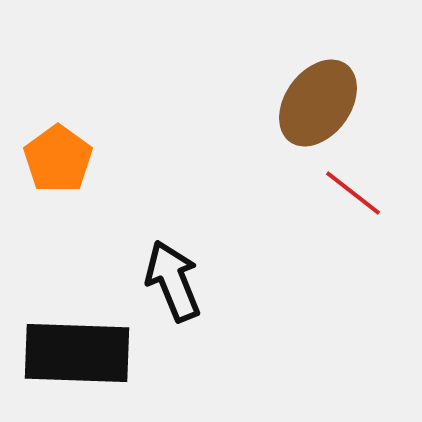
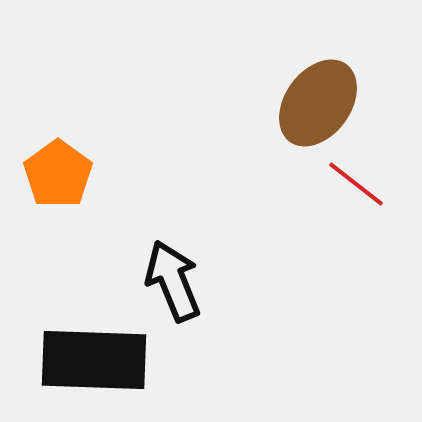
orange pentagon: moved 15 px down
red line: moved 3 px right, 9 px up
black rectangle: moved 17 px right, 7 px down
